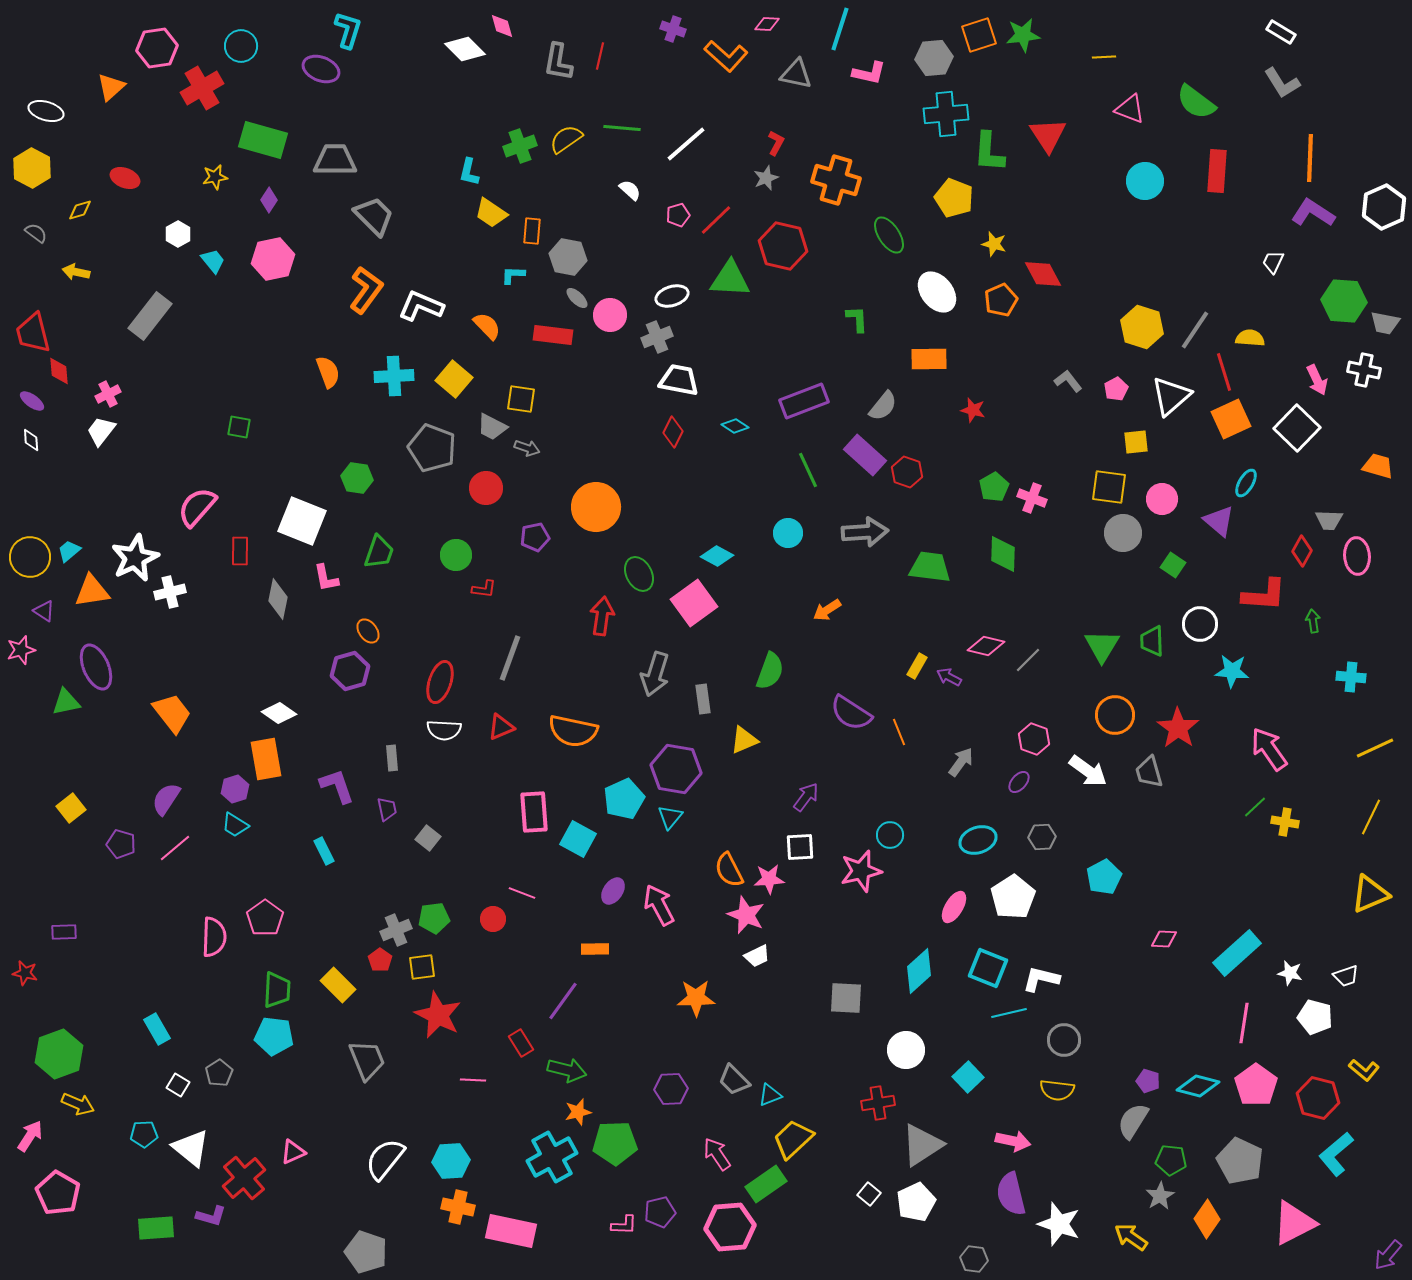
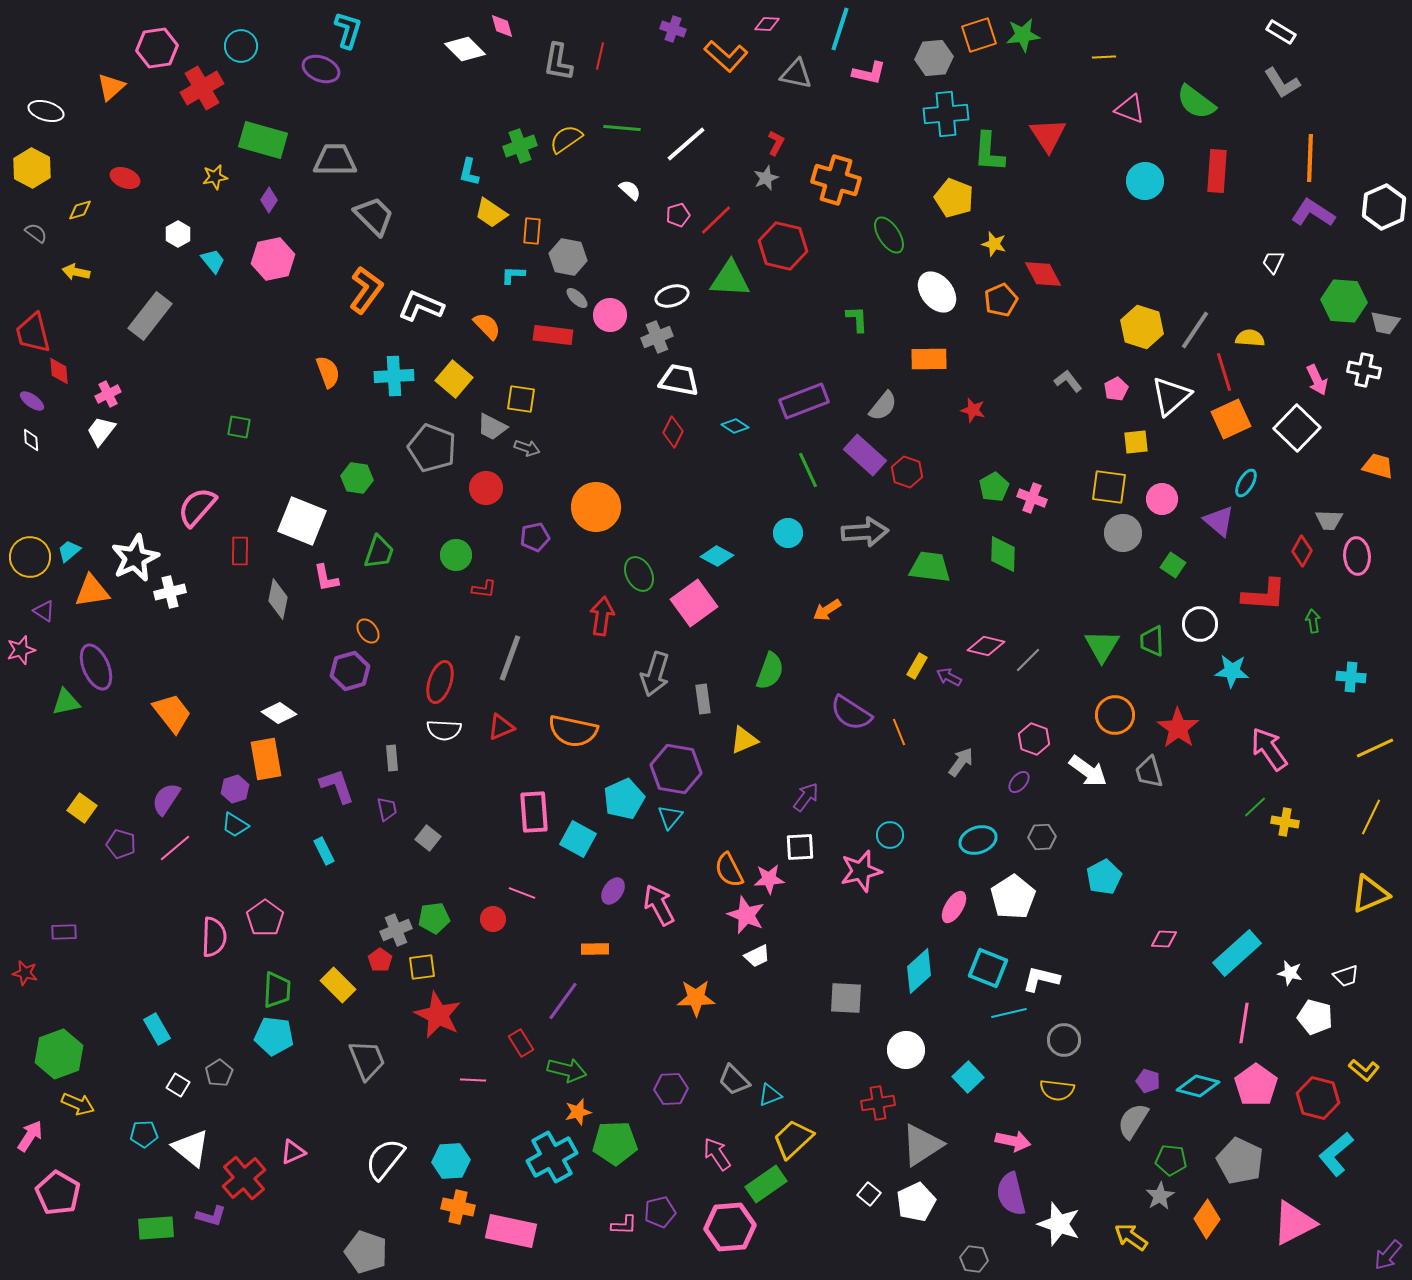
yellow square at (71, 808): moved 11 px right; rotated 16 degrees counterclockwise
